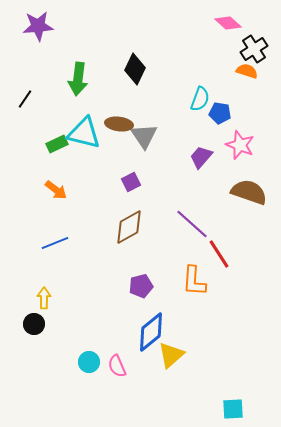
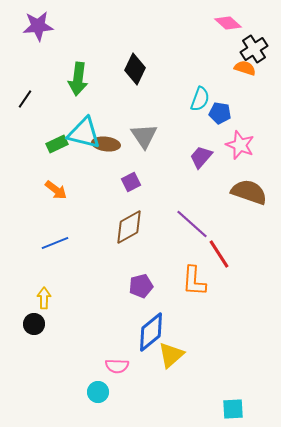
orange semicircle: moved 2 px left, 3 px up
brown ellipse: moved 13 px left, 20 px down
cyan circle: moved 9 px right, 30 px down
pink semicircle: rotated 65 degrees counterclockwise
